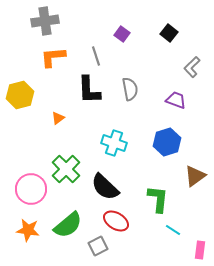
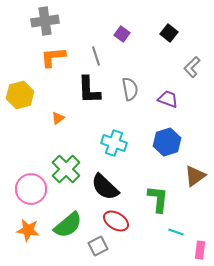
purple trapezoid: moved 8 px left, 1 px up
cyan line: moved 3 px right, 2 px down; rotated 14 degrees counterclockwise
